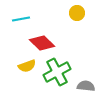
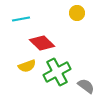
gray semicircle: rotated 30 degrees clockwise
